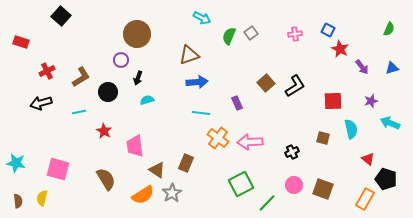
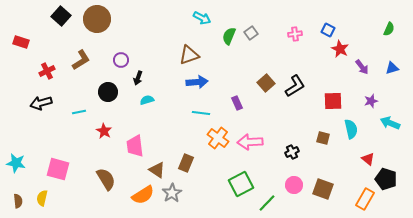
brown circle at (137, 34): moved 40 px left, 15 px up
brown L-shape at (81, 77): moved 17 px up
